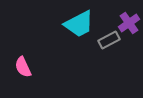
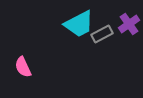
purple cross: moved 1 px down
gray rectangle: moved 7 px left, 6 px up
